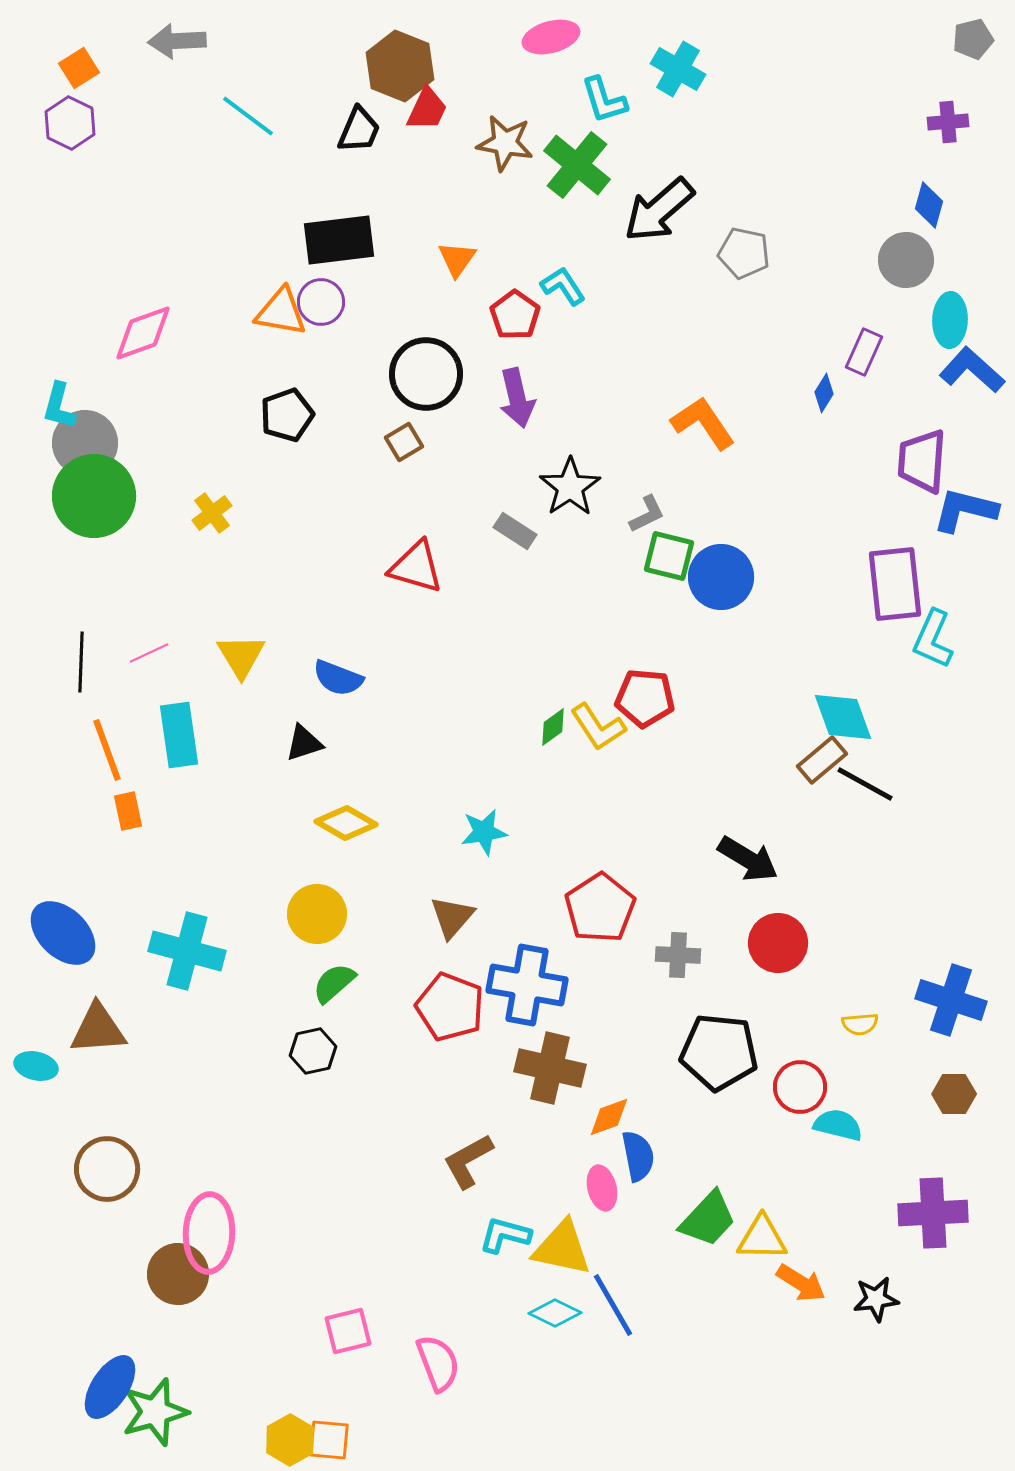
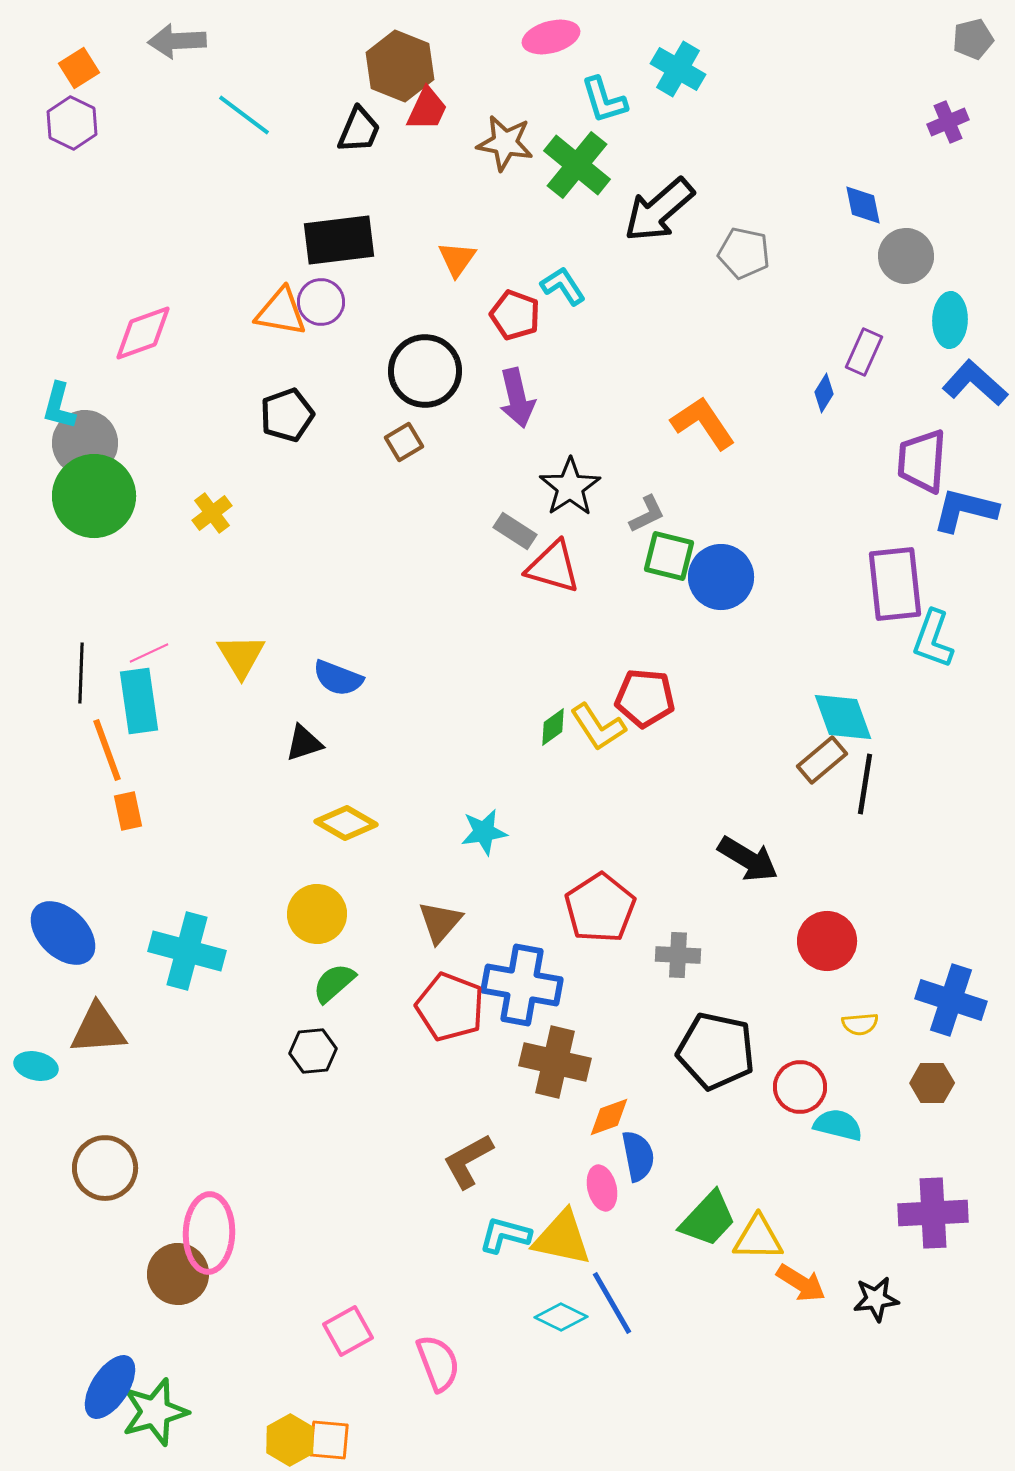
cyan line at (248, 116): moved 4 px left, 1 px up
purple cross at (948, 122): rotated 18 degrees counterclockwise
purple hexagon at (70, 123): moved 2 px right
blue diamond at (929, 205): moved 66 px left; rotated 27 degrees counterclockwise
gray circle at (906, 260): moved 4 px up
red pentagon at (515, 315): rotated 15 degrees counterclockwise
blue L-shape at (972, 370): moved 3 px right, 13 px down
black circle at (426, 374): moved 1 px left, 3 px up
red triangle at (416, 567): moved 137 px right
cyan L-shape at (933, 639): rotated 4 degrees counterclockwise
black line at (81, 662): moved 11 px down
cyan rectangle at (179, 735): moved 40 px left, 34 px up
black line at (865, 784): rotated 70 degrees clockwise
brown triangle at (452, 917): moved 12 px left, 5 px down
red circle at (778, 943): moved 49 px right, 2 px up
blue cross at (527, 985): moved 5 px left
black hexagon at (313, 1051): rotated 6 degrees clockwise
black pentagon at (719, 1052): moved 3 px left, 1 px up; rotated 6 degrees clockwise
brown cross at (550, 1068): moved 5 px right, 6 px up
brown hexagon at (954, 1094): moved 22 px left, 11 px up
brown circle at (107, 1169): moved 2 px left, 1 px up
yellow triangle at (762, 1238): moved 4 px left
yellow triangle at (562, 1248): moved 10 px up
blue line at (613, 1305): moved 1 px left, 2 px up
cyan diamond at (555, 1313): moved 6 px right, 4 px down
pink square at (348, 1331): rotated 15 degrees counterclockwise
